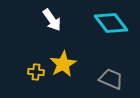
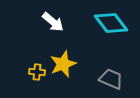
white arrow: moved 1 px right, 2 px down; rotated 15 degrees counterclockwise
yellow star: rotated 8 degrees clockwise
yellow cross: moved 1 px right
